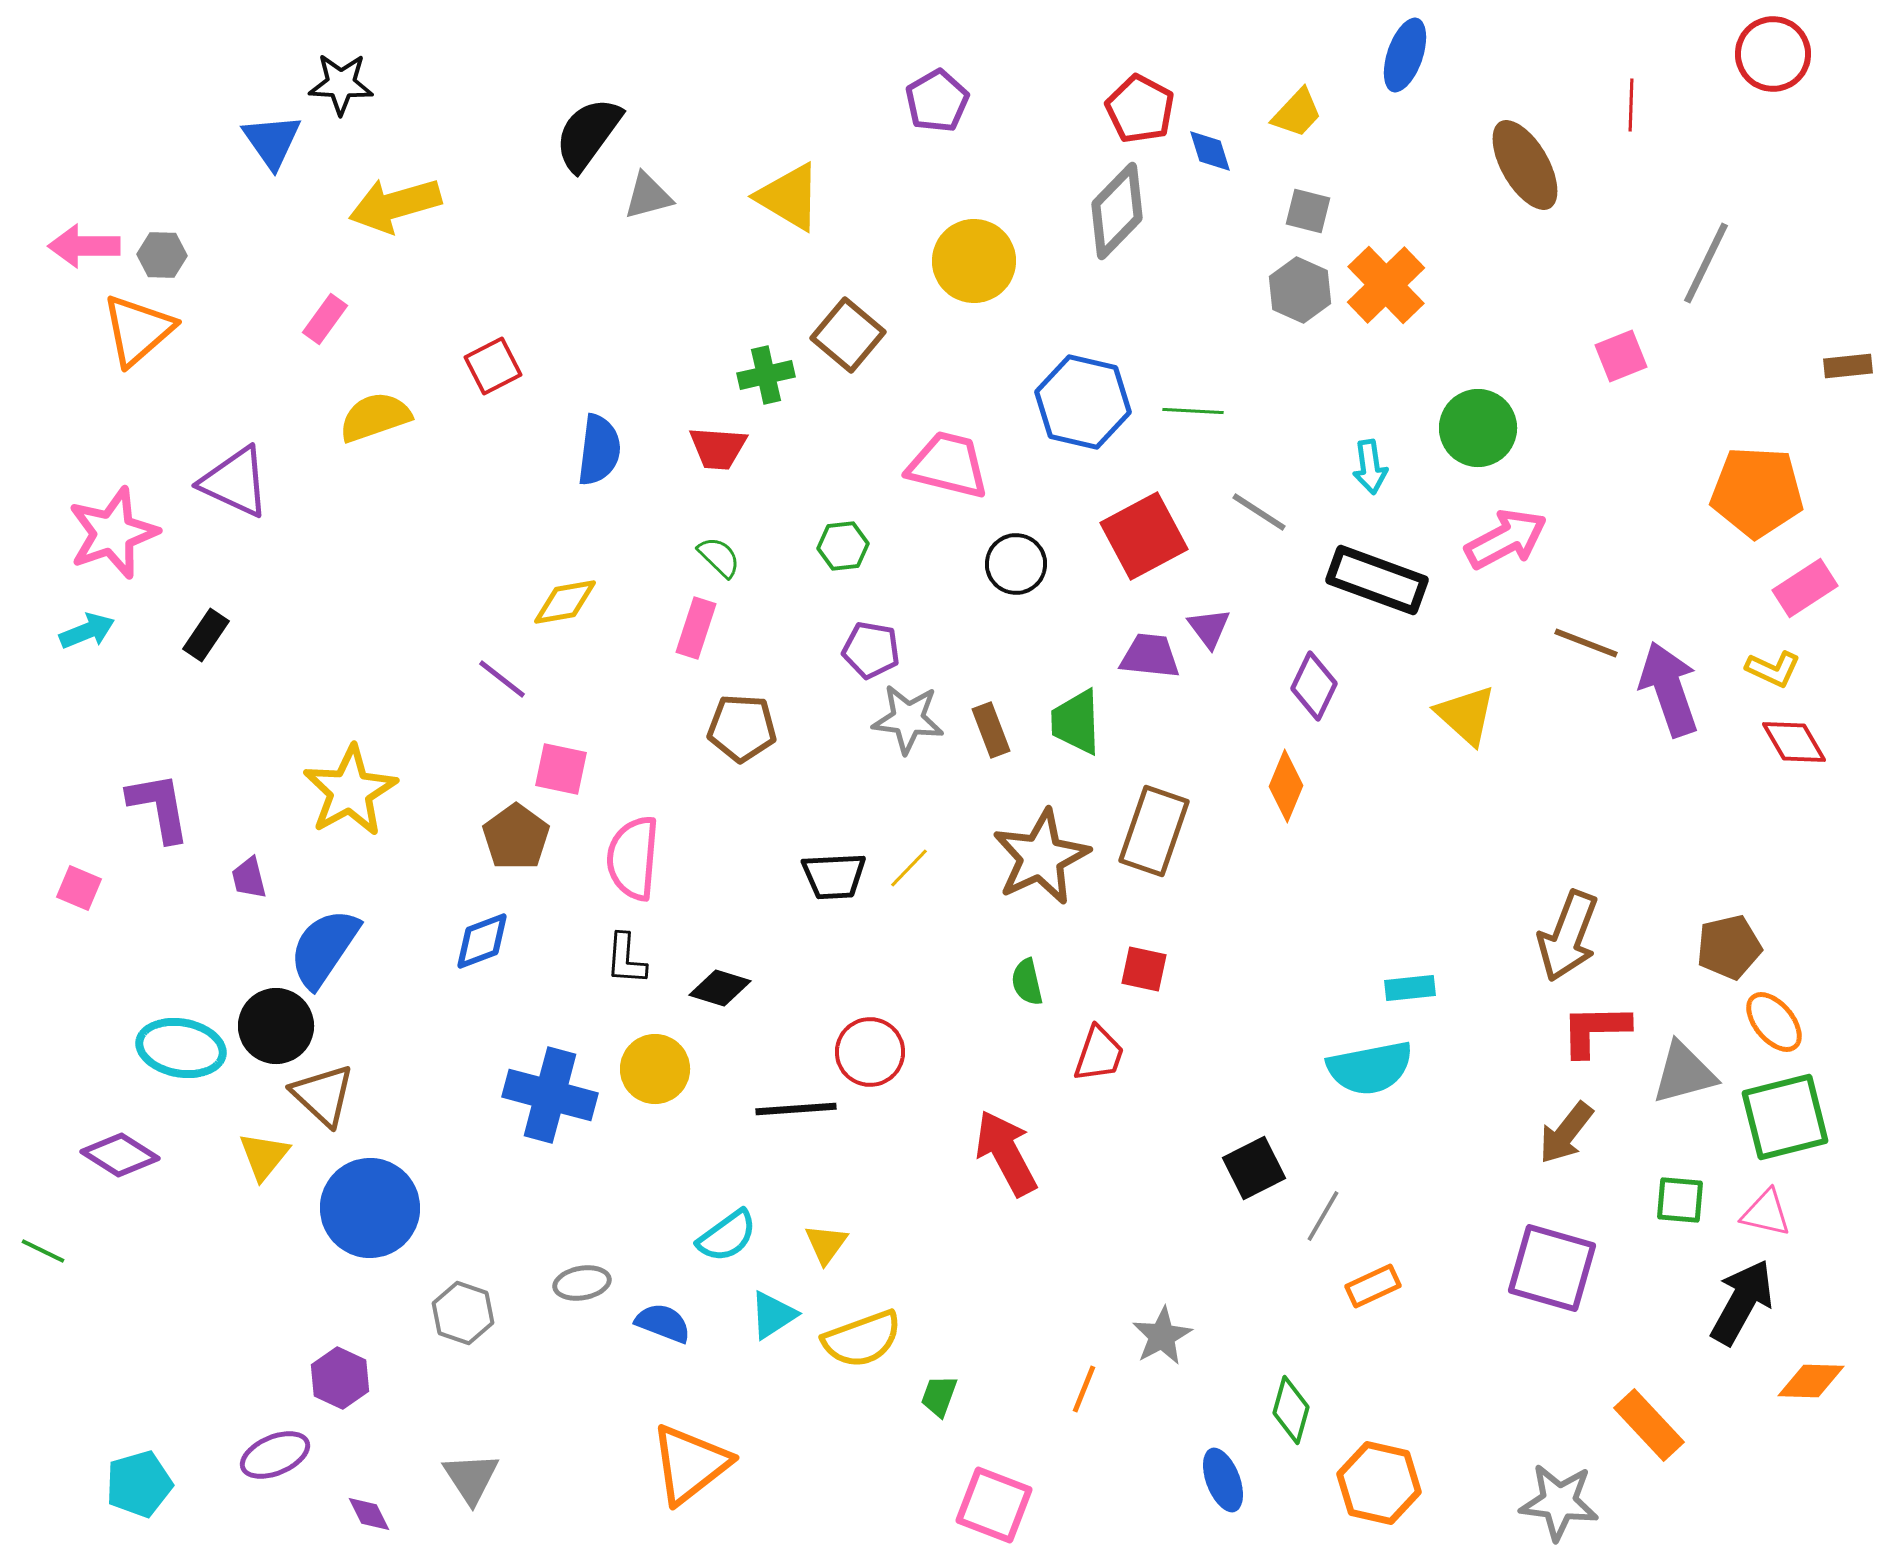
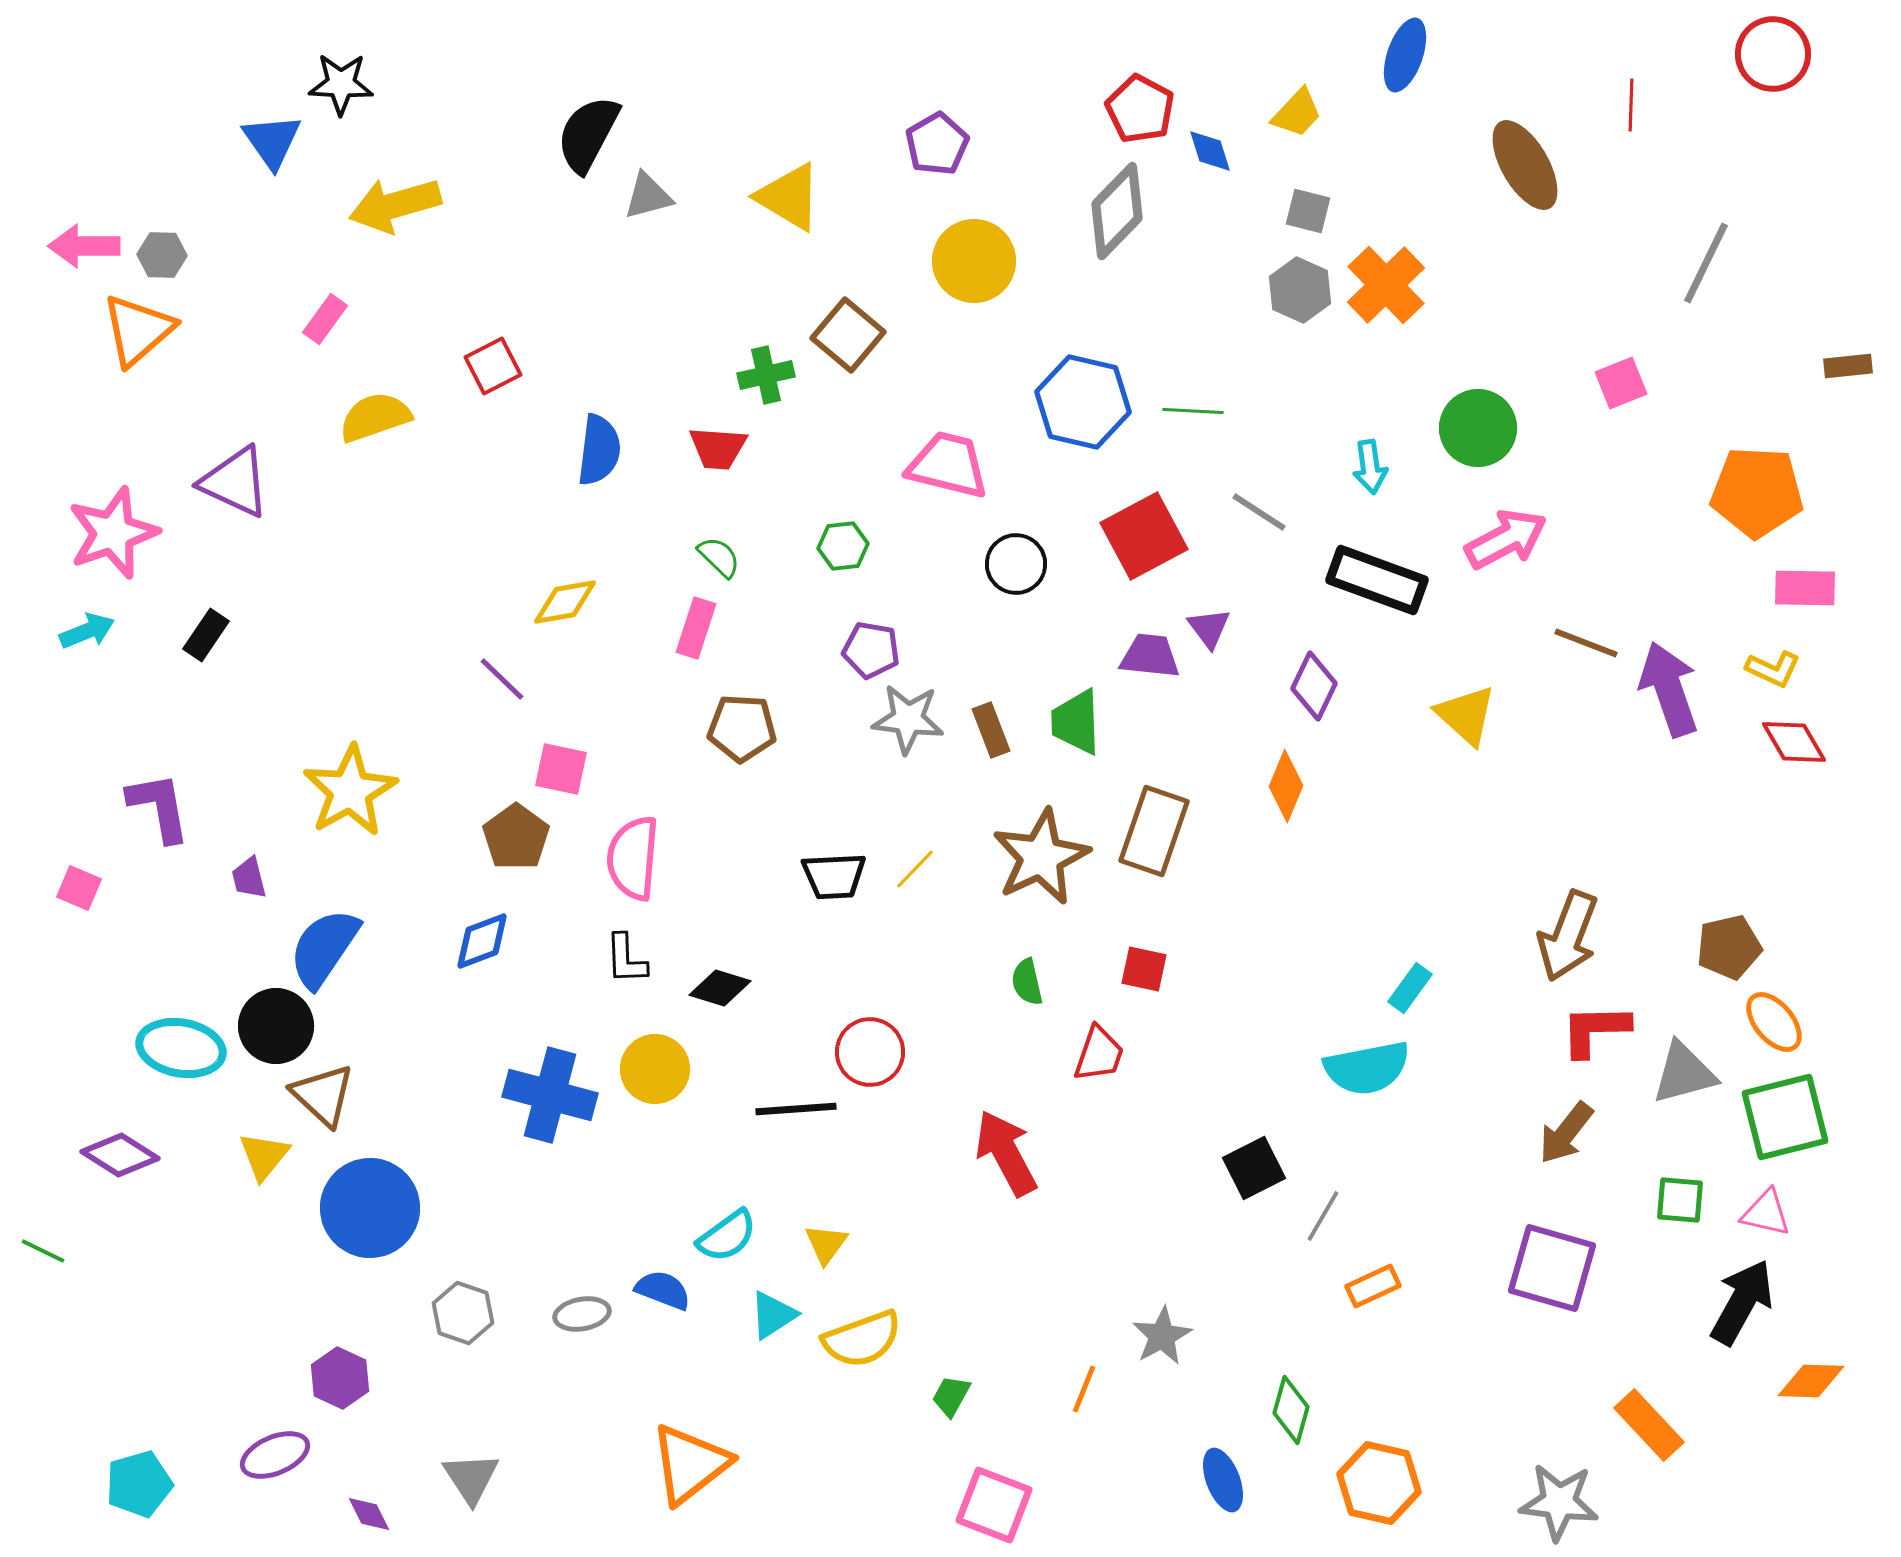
purple pentagon at (937, 101): moved 43 px down
black semicircle at (588, 134): rotated 8 degrees counterclockwise
pink square at (1621, 356): moved 27 px down
pink rectangle at (1805, 588): rotated 34 degrees clockwise
purple line at (502, 679): rotated 6 degrees clockwise
yellow line at (909, 868): moved 6 px right, 1 px down
black L-shape at (626, 959): rotated 6 degrees counterclockwise
cyan rectangle at (1410, 988): rotated 48 degrees counterclockwise
cyan semicircle at (1370, 1068): moved 3 px left
gray ellipse at (582, 1283): moved 31 px down
blue semicircle at (663, 1323): moved 33 px up
green trapezoid at (939, 1396): moved 12 px right; rotated 9 degrees clockwise
